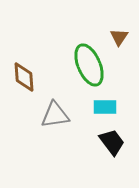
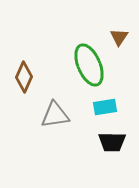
brown diamond: rotated 28 degrees clockwise
cyan rectangle: rotated 10 degrees counterclockwise
black trapezoid: rotated 128 degrees clockwise
